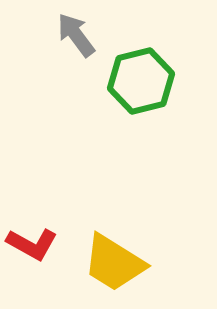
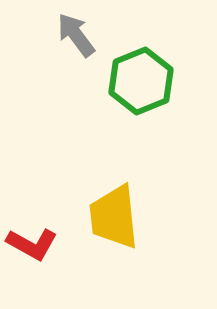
green hexagon: rotated 8 degrees counterclockwise
yellow trapezoid: moved 46 px up; rotated 52 degrees clockwise
